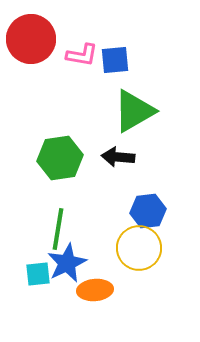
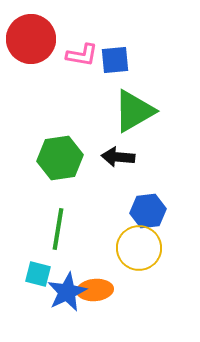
blue star: moved 29 px down
cyan square: rotated 20 degrees clockwise
